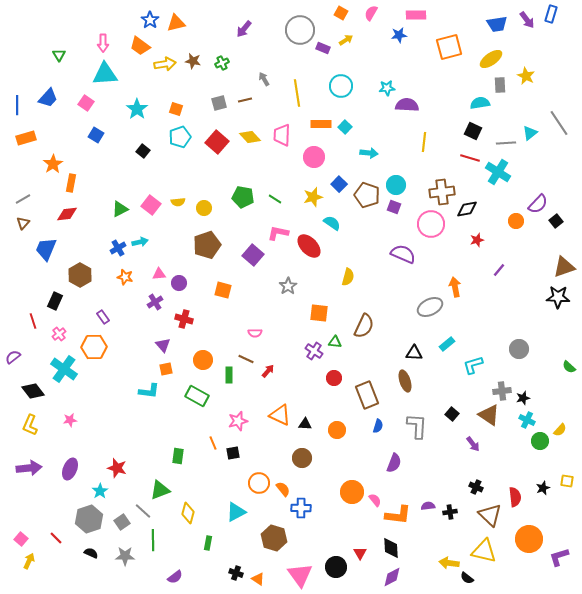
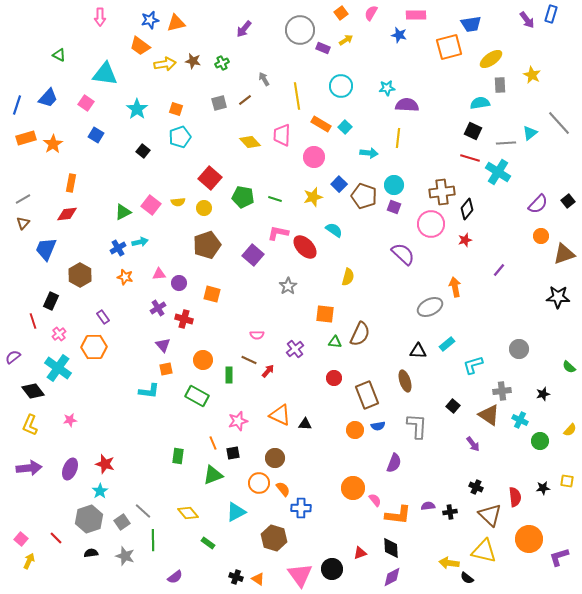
orange square at (341, 13): rotated 24 degrees clockwise
blue star at (150, 20): rotated 24 degrees clockwise
blue trapezoid at (497, 24): moved 26 px left
blue star at (399, 35): rotated 21 degrees clockwise
pink arrow at (103, 43): moved 3 px left, 26 px up
green triangle at (59, 55): rotated 32 degrees counterclockwise
cyan triangle at (105, 74): rotated 12 degrees clockwise
yellow star at (526, 76): moved 6 px right, 1 px up
yellow line at (297, 93): moved 3 px down
brown line at (245, 100): rotated 24 degrees counterclockwise
blue line at (17, 105): rotated 18 degrees clockwise
gray line at (559, 123): rotated 8 degrees counterclockwise
orange rectangle at (321, 124): rotated 30 degrees clockwise
yellow diamond at (250, 137): moved 5 px down
red square at (217, 142): moved 7 px left, 36 px down
yellow line at (424, 142): moved 26 px left, 4 px up
orange star at (53, 164): moved 20 px up
cyan circle at (396, 185): moved 2 px left
brown pentagon at (367, 195): moved 3 px left, 1 px down
green line at (275, 199): rotated 16 degrees counterclockwise
green triangle at (120, 209): moved 3 px right, 3 px down
black diamond at (467, 209): rotated 40 degrees counterclockwise
orange circle at (516, 221): moved 25 px right, 15 px down
black square at (556, 221): moved 12 px right, 20 px up
cyan semicircle at (332, 223): moved 2 px right, 7 px down
red star at (477, 240): moved 12 px left
red ellipse at (309, 246): moved 4 px left, 1 px down
purple semicircle at (403, 254): rotated 20 degrees clockwise
brown triangle at (564, 267): moved 13 px up
orange square at (223, 290): moved 11 px left, 4 px down
black rectangle at (55, 301): moved 4 px left
purple cross at (155, 302): moved 3 px right, 6 px down
orange square at (319, 313): moved 6 px right, 1 px down
brown semicircle at (364, 326): moved 4 px left, 8 px down
pink semicircle at (255, 333): moved 2 px right, 2 px down
purple cross at (314, 351): moved 19 px left, 2 px up; rotated 18 degrees clockwise
black triangle at (414, 353): moved 4 px right, 2 px up
brown line at (246, 359): moved 3 px right, 1 px down
cyan cross at (64, 369): moved 6 px left, 1 px up
black star at (523, 398): moved 20 px right, 4 px up
black square at (452, 414): moved 1 px right, 8 px up
cyan cross at (527, 420): moved 7 px left
blue semicircle at (378, 426): rotated 64 degrees clockwise
orange circle at (337, 430): moved 18 px right
yellow semicircle at (560, 430): moved 10 px right
brown circle at (302, 458): moved 27 px left
red star at (117, 468): moved 12 px left, 4 px up
black star at (543, 488): rotated 16 degrees clockwise
green triangle at (160, 490): moved 53 px right, 15 px up
orange circle at (352, 492): moved 1 px right, 4 px up
yellow diamond at (188, 513): rotated 55 degrees counterclockwise
green rectangle at (208, 543): rotated 64 degrees counterclockwise
black semicircle at (91, 553): rotated 32 degrees counterclockwise
red triangle at (360, 553): rotated 40 degrees clockwise
gray star at (125, 556): rotated 18 degrees clockwise
black circle at (336, 567): moved 4 px left, 2 px down
black cross at (236, 573): moved 4 px down
